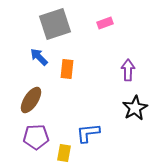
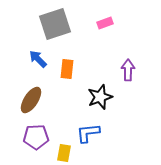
blue arrow: moved 1 px left, 2 px down
black star: moved 35 px left, 11 px up; rotated 10 degrees clockwise
